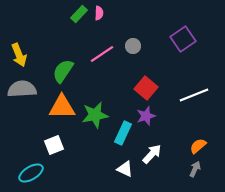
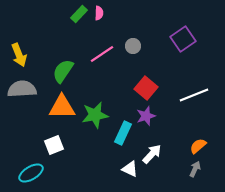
white triangle: moved 5 px right
